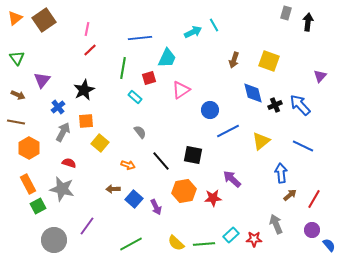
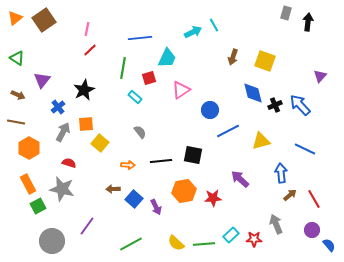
green triangle at (17, 58): rotated 21 degrees counterclockwise
brown arrow at (234, 60): moved 1 px left, 3 px up
yellow square at (269, 61): moved 4 px left
orange square at (86, 121): moved 3 px down
yellow triangle at (261, 141): rotated 24 degrees clockwise
blue line at (303, 146): moved 2 px right, 3 px down
black line at (161, 161): rotated 55 degrees counterclockwise
orange arrow at (128, 165): rotated 16 degrees counterclockwise
purple arrow at (232, 179): moved 8 px right
red line at (314, 199): rotated 60 degrees counterclockwise
gray circle at (54, 240): moved 2 px left, 1 px down
